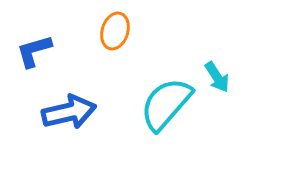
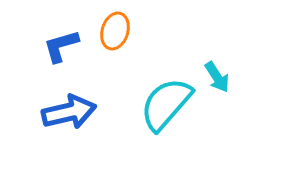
blue L-shape: moved 27 px right, 5 px up
